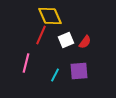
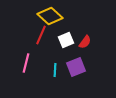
yellow diamond: rotated 25 degrees counterclockwise
purple square: moved 3 px left, 4 px up; rotated 18 degrees counterclockwise
cyan line: moved 5 px up; rotated 24 degrees counterclockwise
